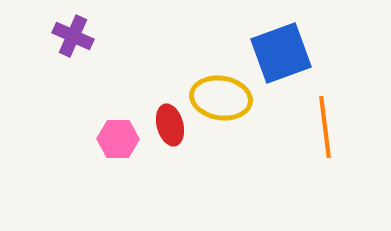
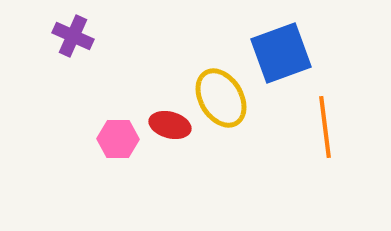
yellow ellipse: rotated 50 degrees clockwise
red ellipse: rotated 60 degrees counterclockwise
